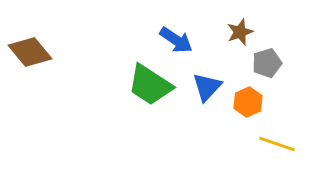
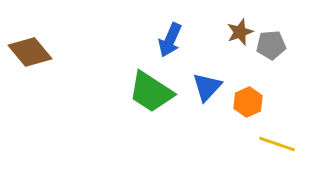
blue arrow: moved 6 px left; rotated 80 degrees clockwise
gray pentagon: moved 4 px right, 18 px up; rotated 12 degrees clockwise
green trapezoid: moved 1 px right, 7 px down
